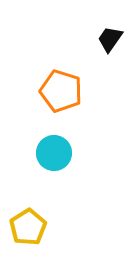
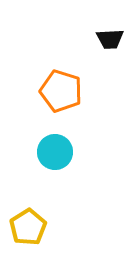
black trapezoid: rotated 128 degrees counterclockwise
cyan circle: moved 1 px right, 1 px up
